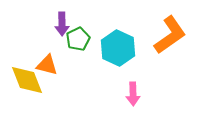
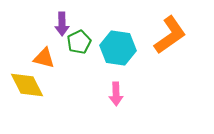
green pentagon: moved 1 px right, 3 px down
cyan hexagon: rotated 16 degrees counterclockwise
orange triangle: moved 3 px left, 7 px up
yellow diamond: moved 5 px down; rotated 6 degrees counterclockwise
pink arrow: moved 17 px left
